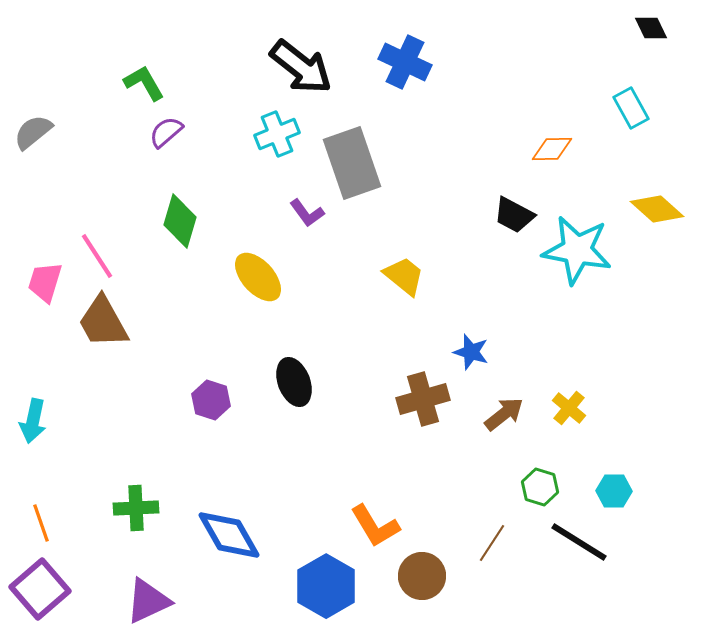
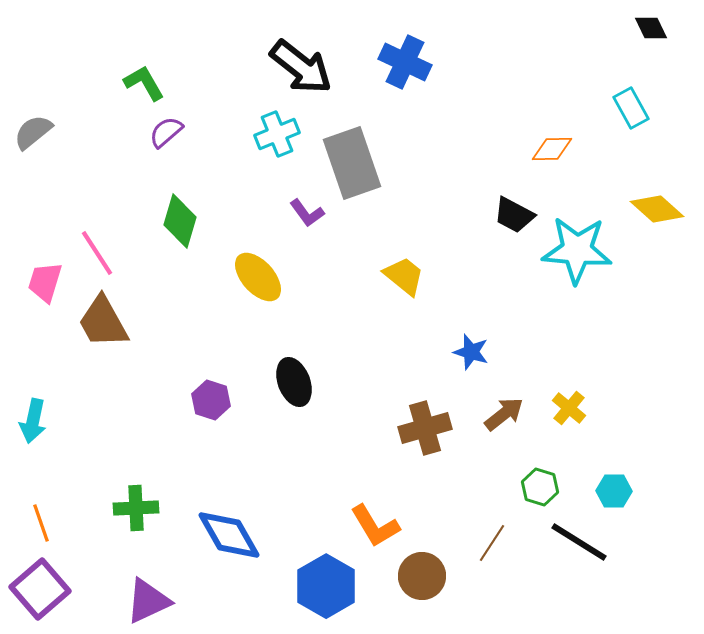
cyan star: rotated 6 degrees counterclockwise
pink line: moved 3 px up
brown cross: moved 2 px right, 29 px down
